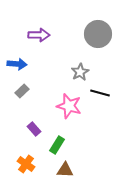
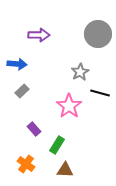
pink star: rotated 20 degrees clockwise
